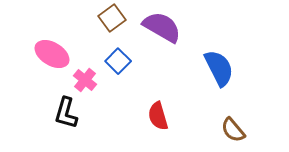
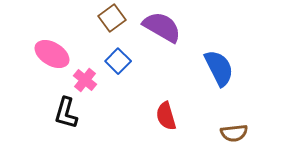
red semicircle: moved 8 px right
brown semicircle: moved 1 px right, 3 px down; rotated 56 degrees counterclockwise
